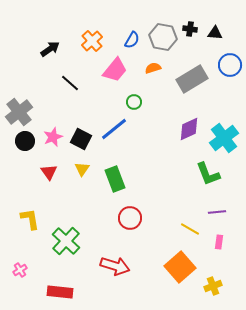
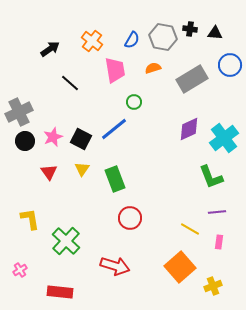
orange cross: rotated 10 degrees counterclockwise
pink trapezoid: rotated 48 degrees counterclockwise
gray cross: rotated 12 degrees clockwise
green L-shape: moved 3 px right, 3 px down
